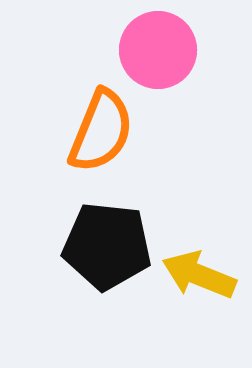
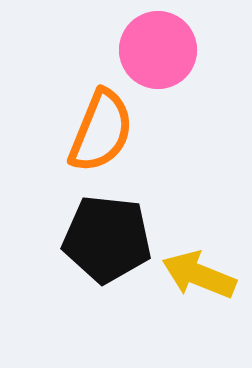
black pentagon: moved 7 px up
